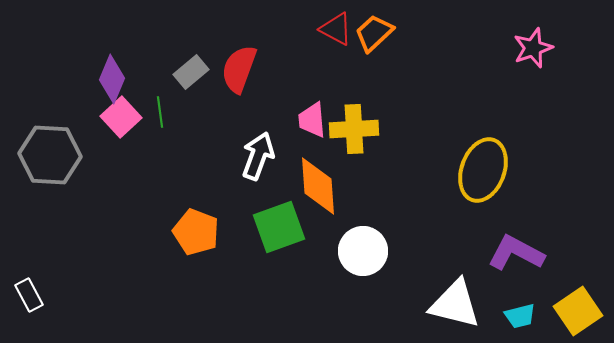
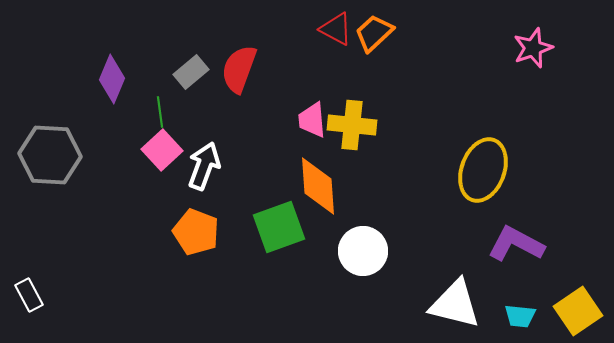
pink square: moved 41 px right, 33 px down
yellow cross: moved 2 px left, 4 px up; rotated 9 degrees clockwise
white arrow: moved 54 px left, 10 px down
purple L-shape: moved 9 px up
cyan trapezoid: rotated 20 degrees clockwise
